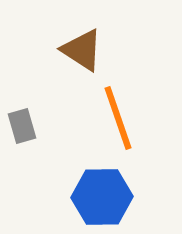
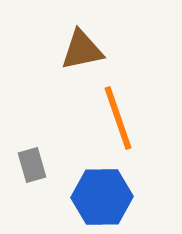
brown triangle: rotated 45 degrees counterclockwise
gray rectangle: moved 10 px right, 39 px down
